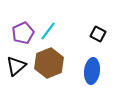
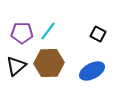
purple pentagon: moved 1 px left; rotated 25 degrees clockwise
brown hexagon: rotated 20 degrees clockwise
blue ellipse: rotated 55 degrees clockwise
